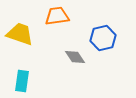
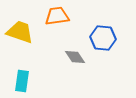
yellow trapezoid: moved 2 px up
blue hexagon: rotated 20 degrees clockwise
